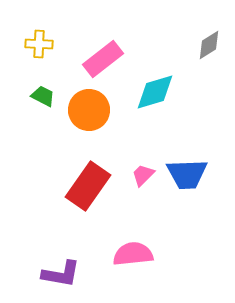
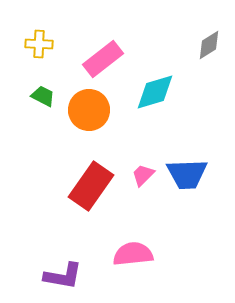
red rectangle: moved 3 px right
purple L-shape: moved 2 px right, 2 px down
